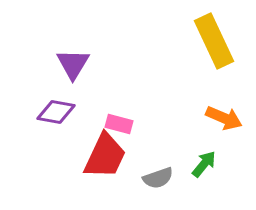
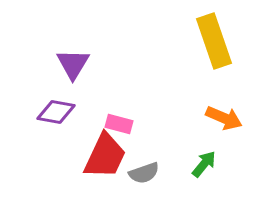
yellow rectangle: rotated 6 degrees clockwise
gray semicircle: moved 14 px left, 5 px up
